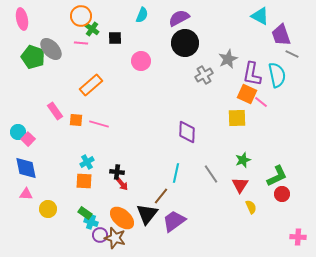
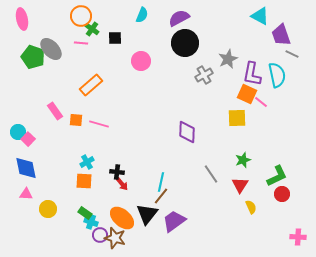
cyan line at (176, 173): moved 15 px left, 9 px down
